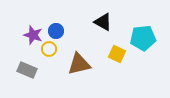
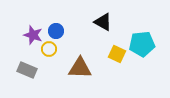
cyan pentagon: moved 1 px left, 6 px down
brown triangle: moved 1 px right, 4 px down; rotated 15 degrees clockwise
